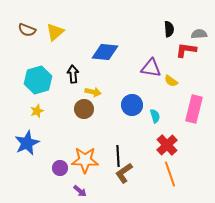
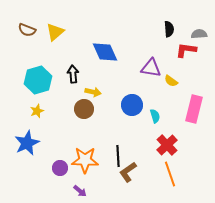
blue diamond: rotated 60 degrees clockwise
brown L-shape: moved 4 px right, 1 px up
